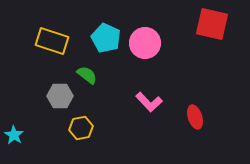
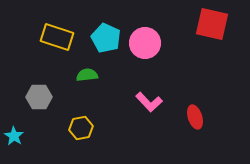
yellow rectangle: moved 5 px right, 4 px up
green semicircle: rotated 45 degrees counterclockwise
gray hexagon: moved 21 px left, 1 px down
cyan star: moved 1 px down
